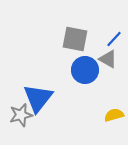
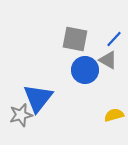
gray triangle: moved 1 px down
